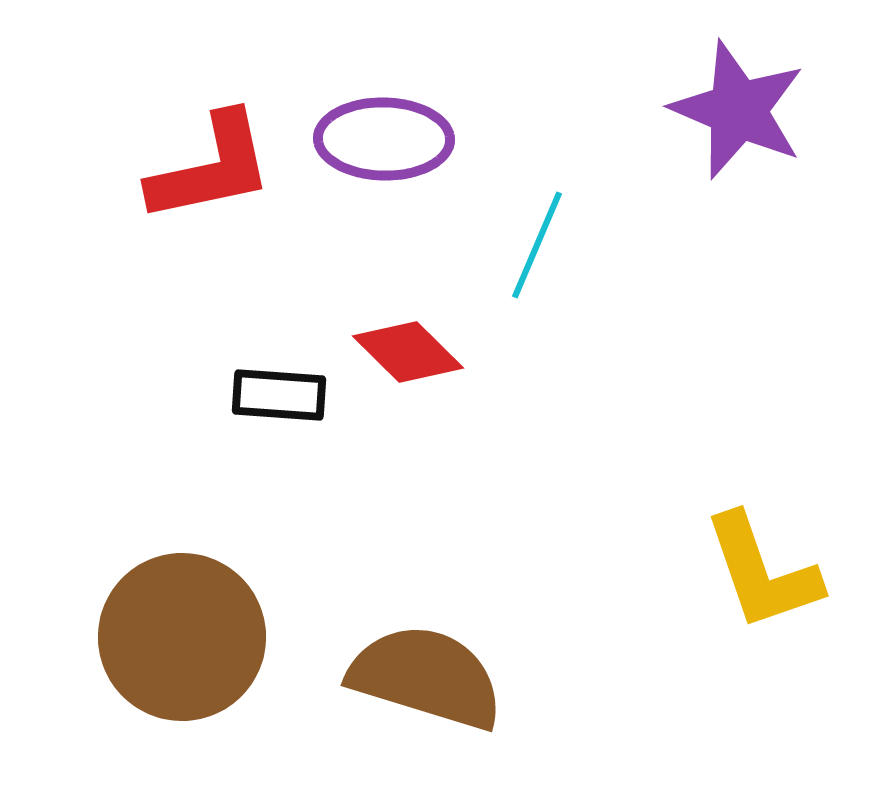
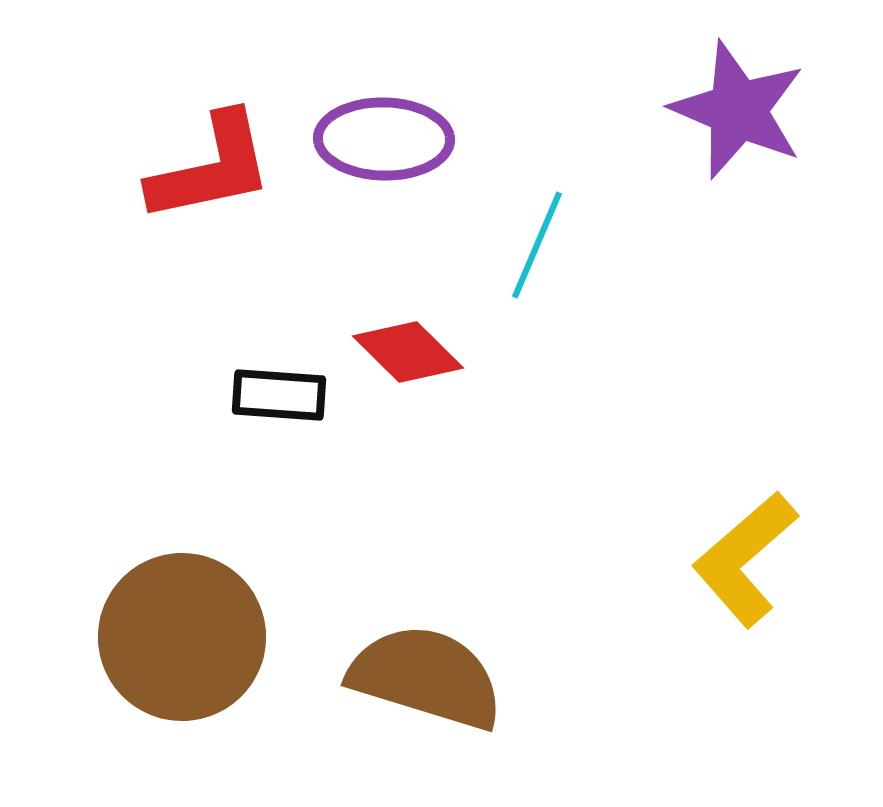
yellow L-shape: moved 17 px left, 13 px up; rotated 68 degrees clockwise
